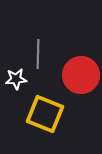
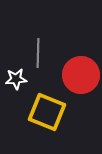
gray line: moved 1 px up
yellow square: moved 2 px right, 2 px up
